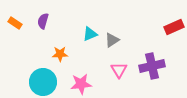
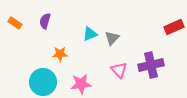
purple semicircle: moved 2 px right
gray triangle: moved 2 px up; rotated 14 degrees counterclockwise
purple cross: moved 1 px left, 1 px up
pink triangle: rotated 12 degrees counterclockwise
